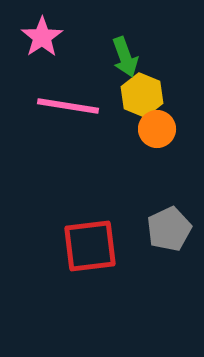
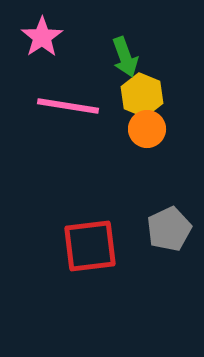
orange circle: moved 10 px left
